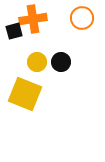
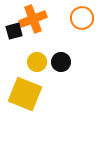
orange cross: rotated 12 degrees counterclockwise
